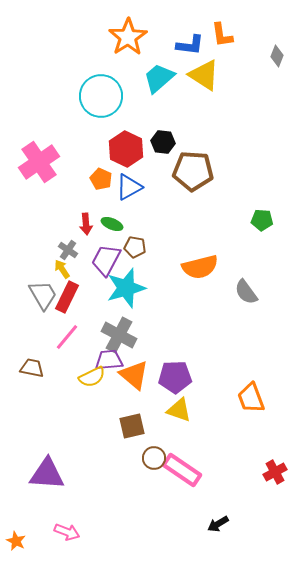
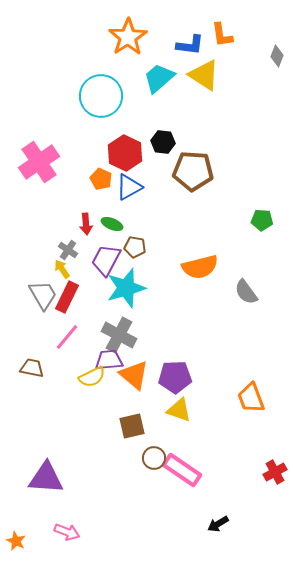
red hexagon at (126, 149): moved 1 px left, 4 px down
purple triangle at (47, 474): moved 1 px left, 4 px down
